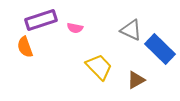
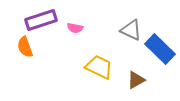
yellow trapezoid: rotated 20 degrees counterclockwise
